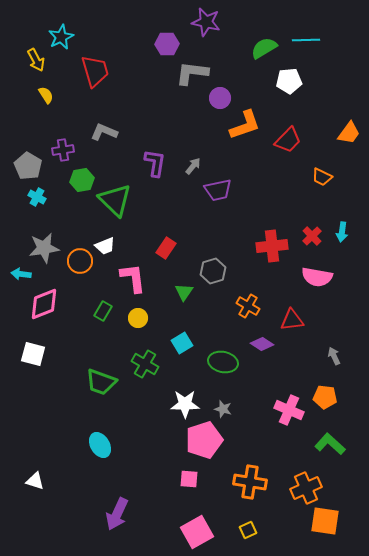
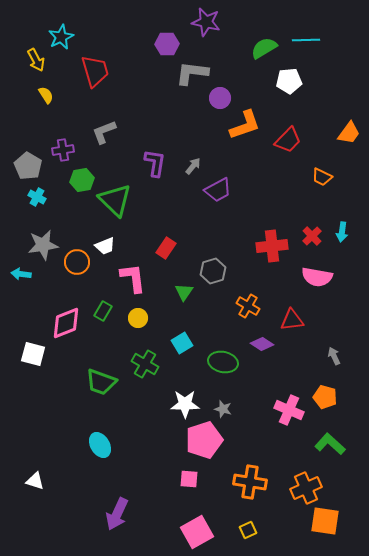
gray L-shape at (104, 132): rotated 44 degrees counterclockwise
purple trapezoid at (218, 190): rotated 16 degrees counterclockwise
gray star at (44, 248): moved 1 px left, 3 px up
orange circle at (80, 261): moved 3 px left, 1 px down
pink diamond at (44, 304): moved 22 px right, 19 px down
orange pentagon at (325, 397): rotated 10 degrees clockwise
